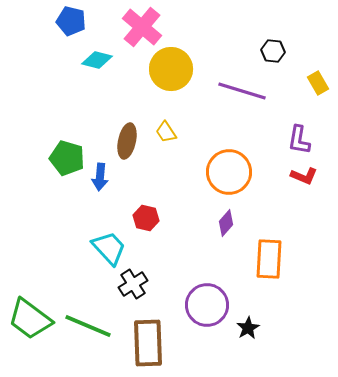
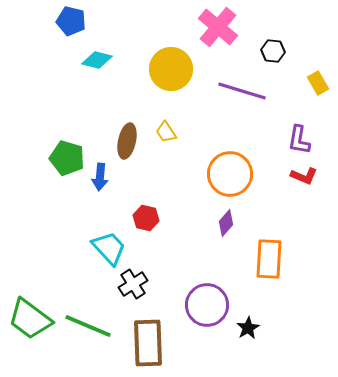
pink cross: moved 76 px right
orange circle: moved 1 px right, 2 px down
